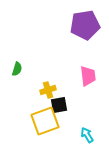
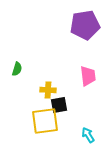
yellow cross: rotated 21 degrees clockwise
yellow square: rotated 12 degrees clockwise
cyan arrow: moved 1 px right
